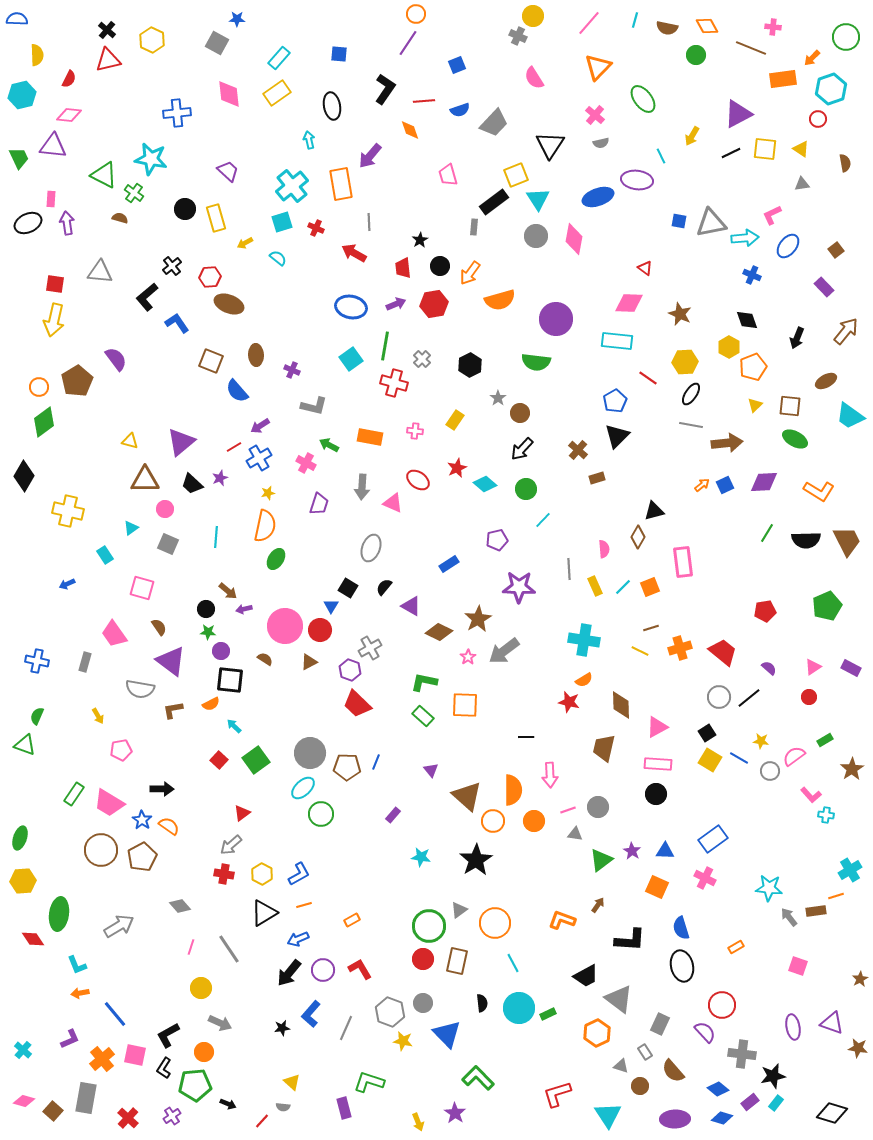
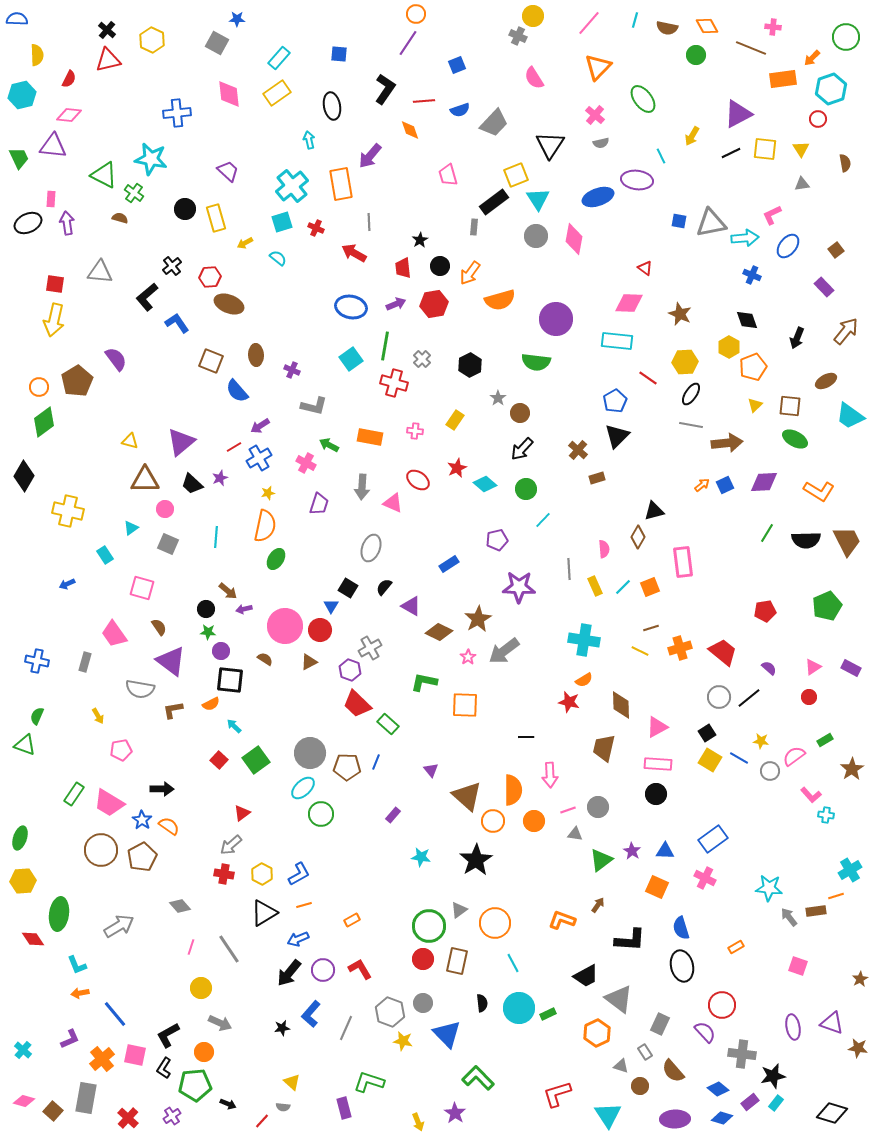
yellow triangle at (801, 149): rotated 24 degrees clockwise
green rectangle at (423, 716): moved 35 px left, 8 px down
